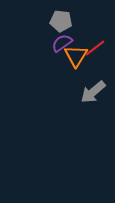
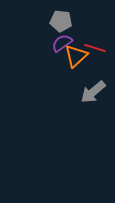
red line: rotated 55 degrees clockwise
orange triangle: rotated 15 degrees clockwise
